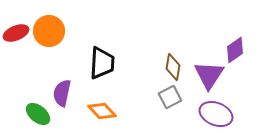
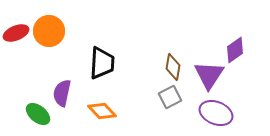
purple ellipse: moved 1 px up
